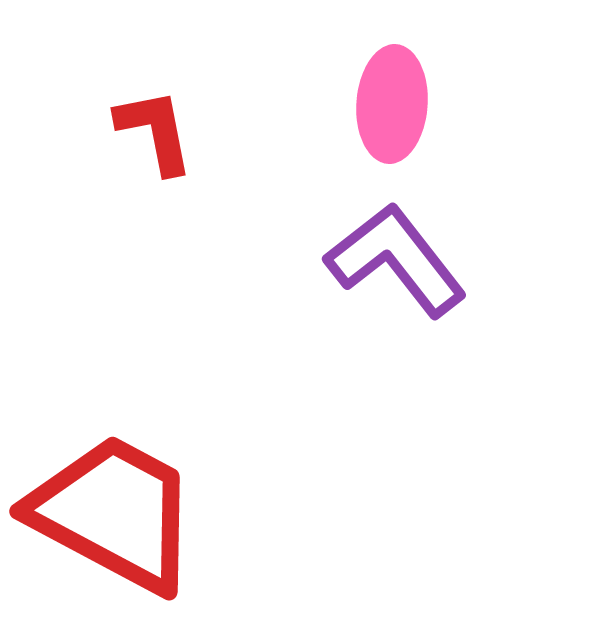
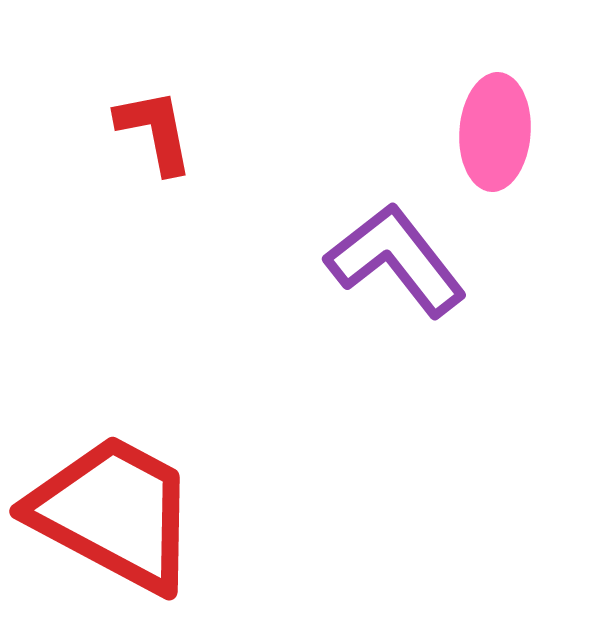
pink ellipse: moved 103 px right, 28 px down
